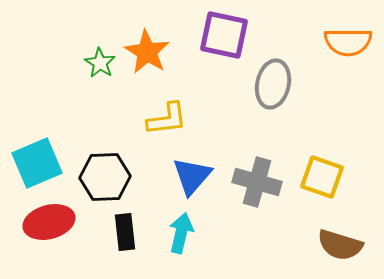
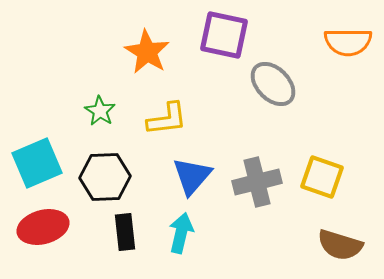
green star: moved 48 px down
gray ellipse: rotated 57 degrees counterclockwise
gray cross: rotated 30 degrees counterclockwise
red ellipse: moved 6 px left, 5 px down
